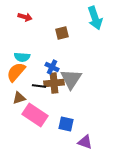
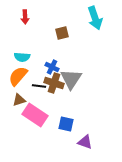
red arrow: rotated 72 degrees clockwise
orange semicircle: moved 2 px right, 4 px down
brown cross: rotated 24 degrees clockwise
brown triangle: moved 2 px down
